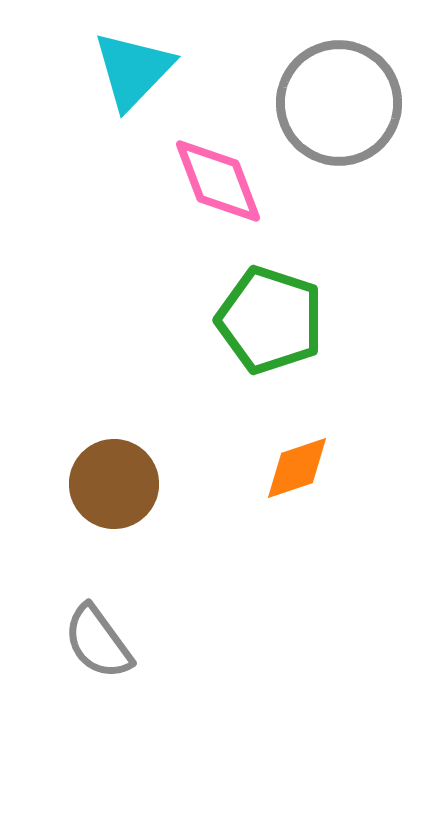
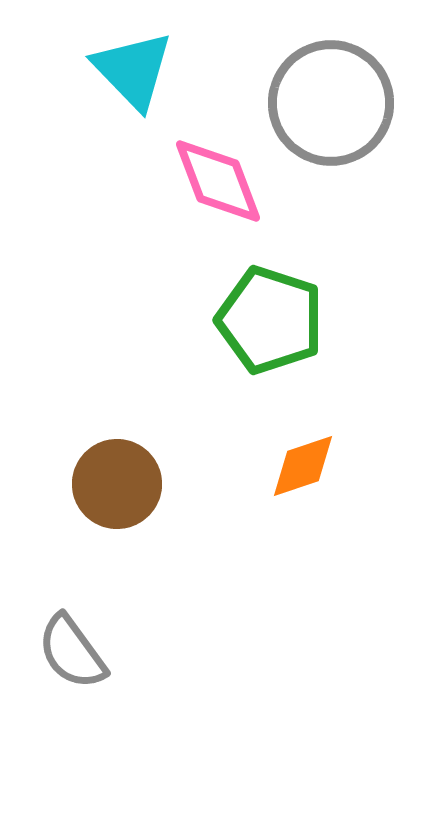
cyan triangle: rotated 28 degrees counterclockwise
gray circle: moved 8 px left
orange diamond: moved 6 px right, 2 px up
brown circle: moved 3 px right
gray semicircle: moved 26 px left, 10 px down
